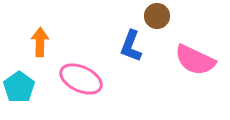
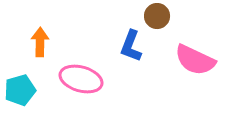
pink ellipse: rotated 9 degrees counterclockwise
cyan pentagon: moved 1 px right, 3 px down; rotated 20 degrees clockwise
